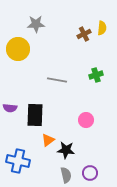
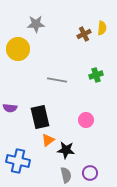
black rectangle: moved 5 px right, 2 px down; rotated 15 degrees counterclockwise
